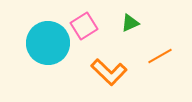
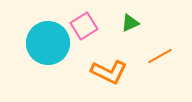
orange L-shape: rotated 18 degrees counterclockwise
